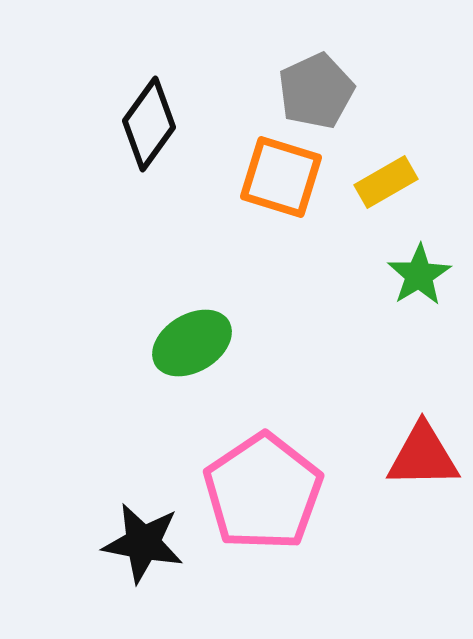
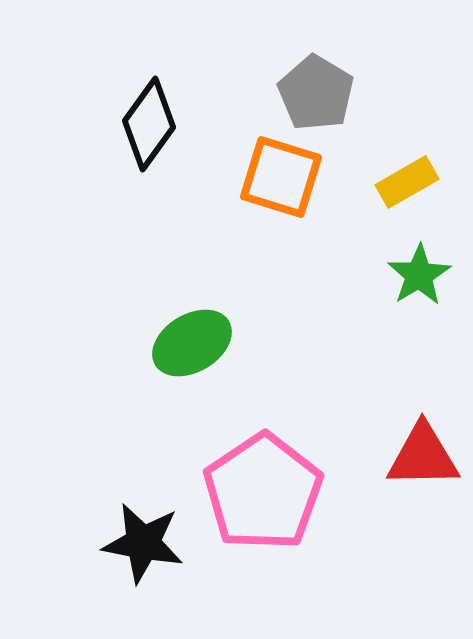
gray pentagon: moved 2 px down; rotated 16 degrees counterclockwise
yellow rectangle: moved 21 px right
